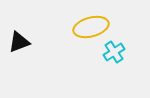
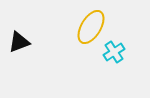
yellow ellipse: rotated 44 degrees counterclockwise
